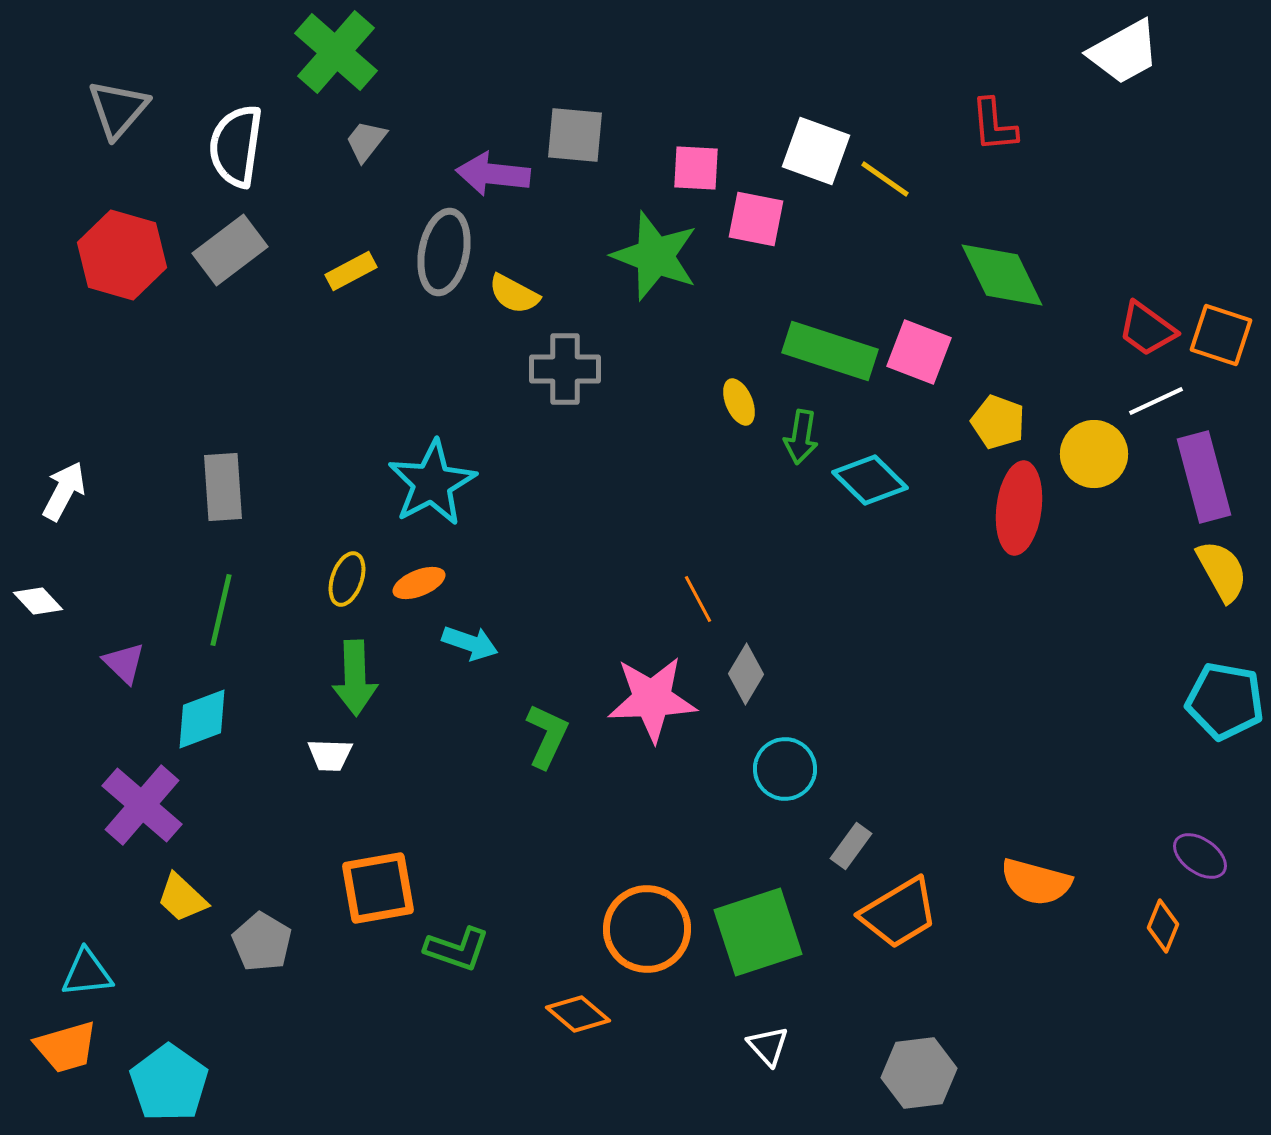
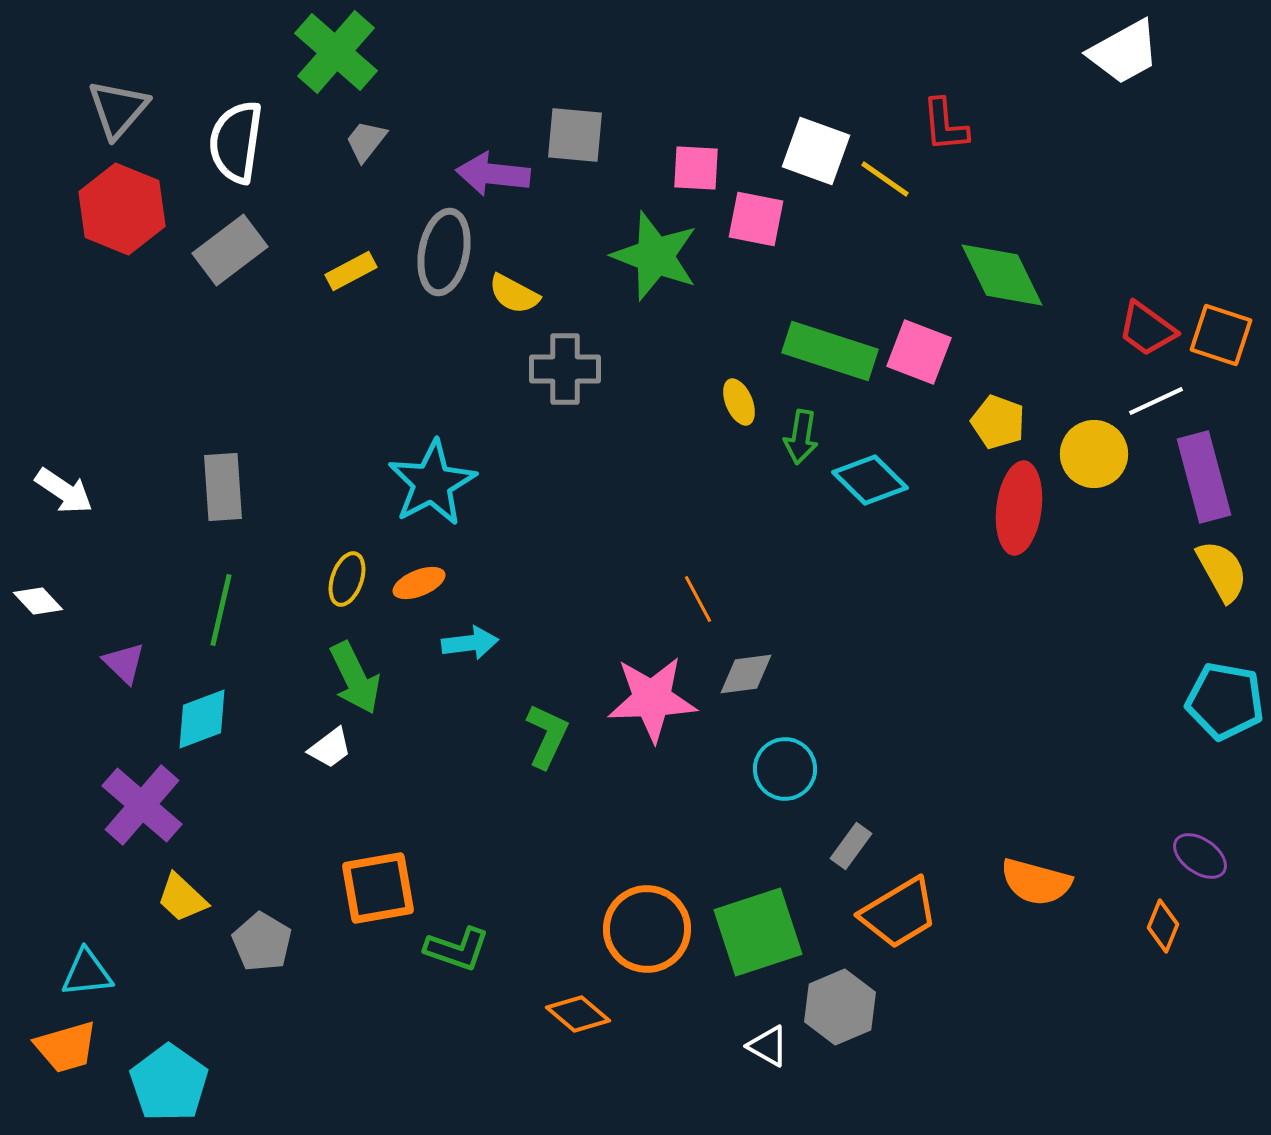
red L-shape at (994, 125): moved 49 px left
white semicircle at (236, 146): moved 4 px up
red hexagon at (122, 255): moved 46 px up; rotated 6 degrees clockwise
white arrow at (64, 491): rotated 96 degrees clockwise
cyan arrow at (470, 643): rotated 26 degrees counterclockwise
gray diamond at (746, 674): rotated 52 degrees clockwise
green arrow at (355, 678): rotated 24 degrees counterclockwise
white trapezoid at (330, 755): moved 7 px up; rotated 39 degrees counterclockwise
white triangle at (768, 1046): rotated 18 degrees counterclockwise
gray hexagon at (919, 1073): moved 79 px left, 66 px up; rotated 16 degrees counterclockwise
